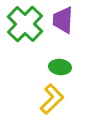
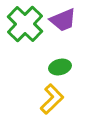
purple trapezoid: rotated 116 degrees counterclockwise
green ellipse: rotated 20 degrees counterclockwise
